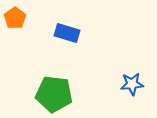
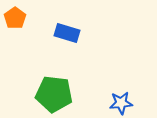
blue star: moved 11 px left, 19 px down
